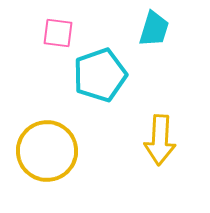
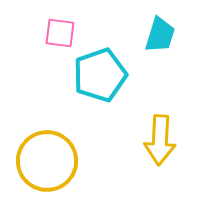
cyan trapezoid: moved 6 px right, 6 px down
pink square: moved 2 px right
yellow circle: moved 10 px down
